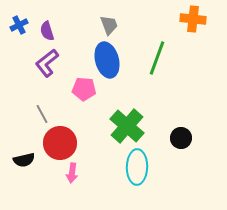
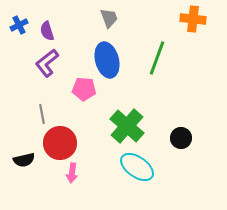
gray trapezoid: moved 7 px up
gray line: rotated 18 degrees clockwise
cyan ellipse: rotated 56 degrees counterclockwise
